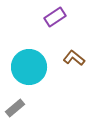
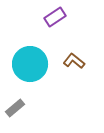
brown L-shape: moved 3 px down
cyan circle: moved 1 px right, 3 px up
